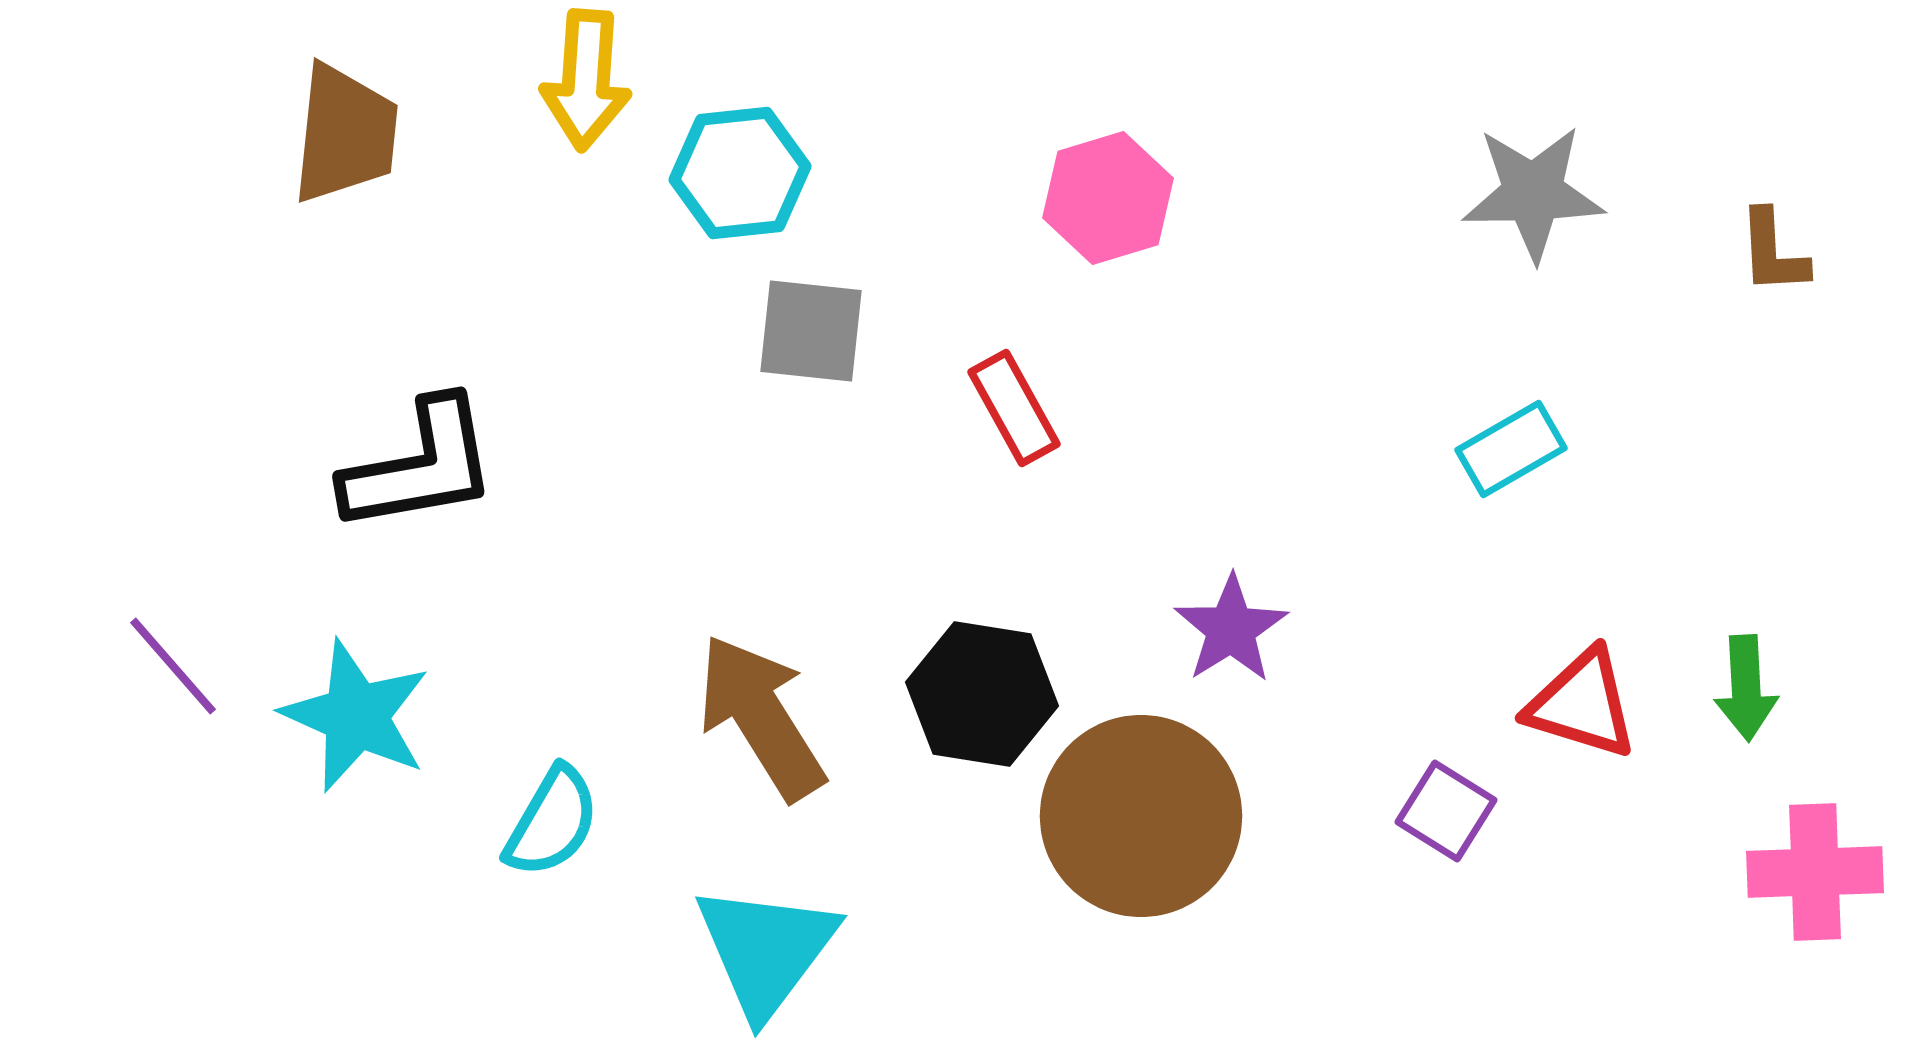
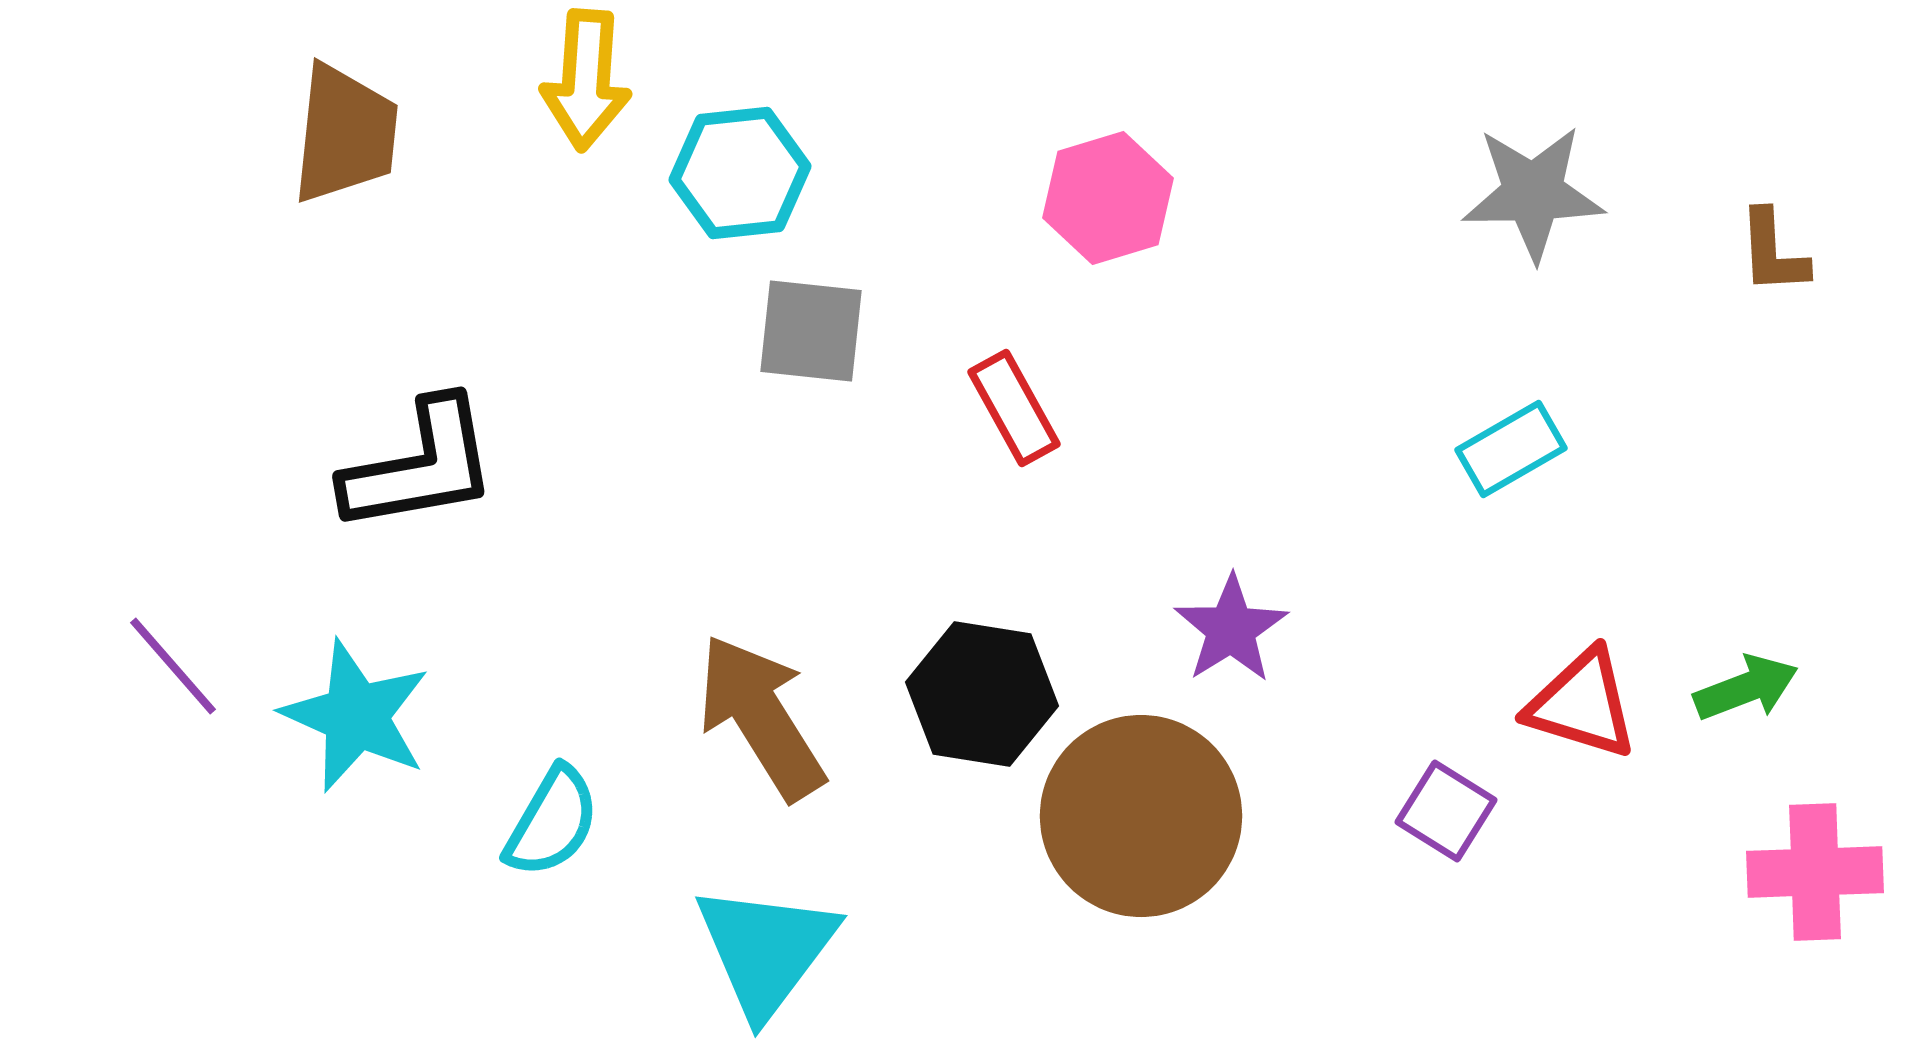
green arrow: rotated 108 degrees counterclockwise
